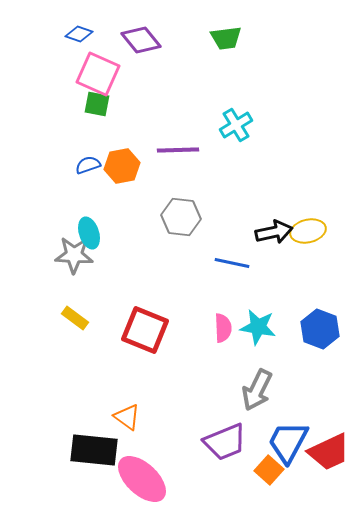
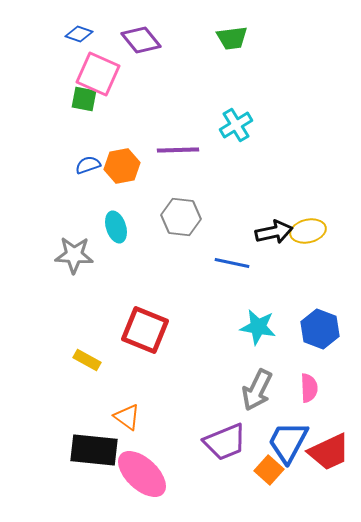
green trapezoid: moved 6 px right
green square: moved 13 px left, 5 px up
cyan ellipse: moved 27 px right, 6 px up
yellow rectangle: moved 12 px right, 42 px down; rotated 8 degrees counterclockwise
pink semicircle: moved 86 px right, 60 px down
pink ellipse: moved 5 px up
